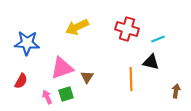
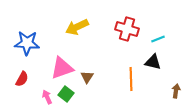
black triangle: moved 2 px right
red semicircle: moved 1 px right, 2 px up
green square: rotated 35 degrees counterclockwise
